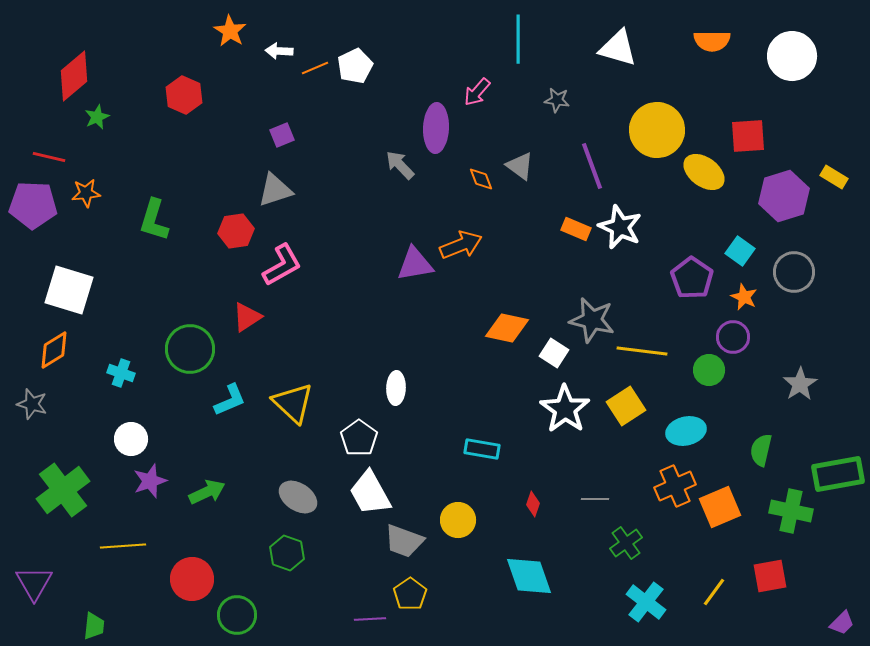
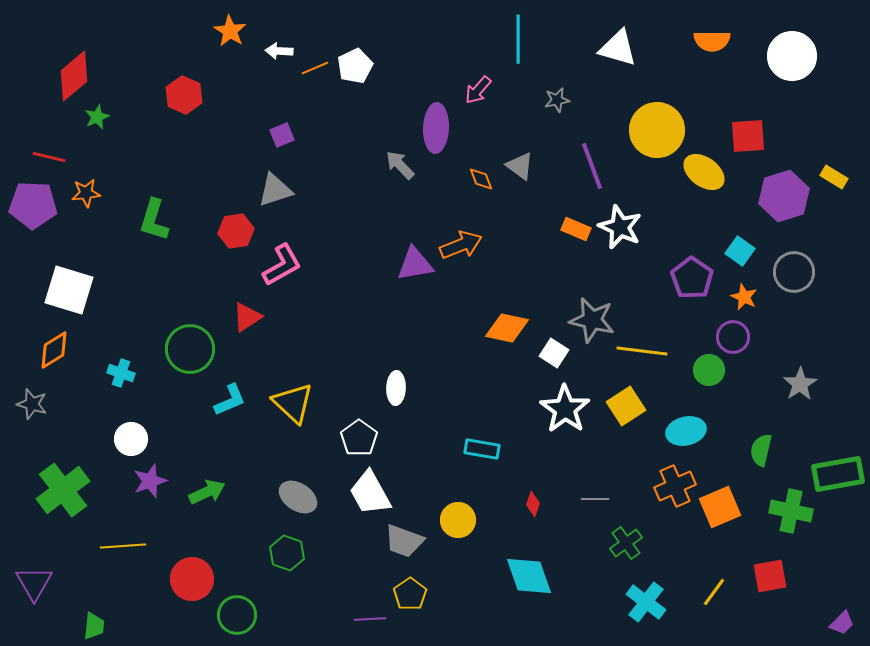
pink arrow at (477, 92): moved 1 px right, 2 px up
gray star at (557, 100): rotated 20 degrees counterclockwise
